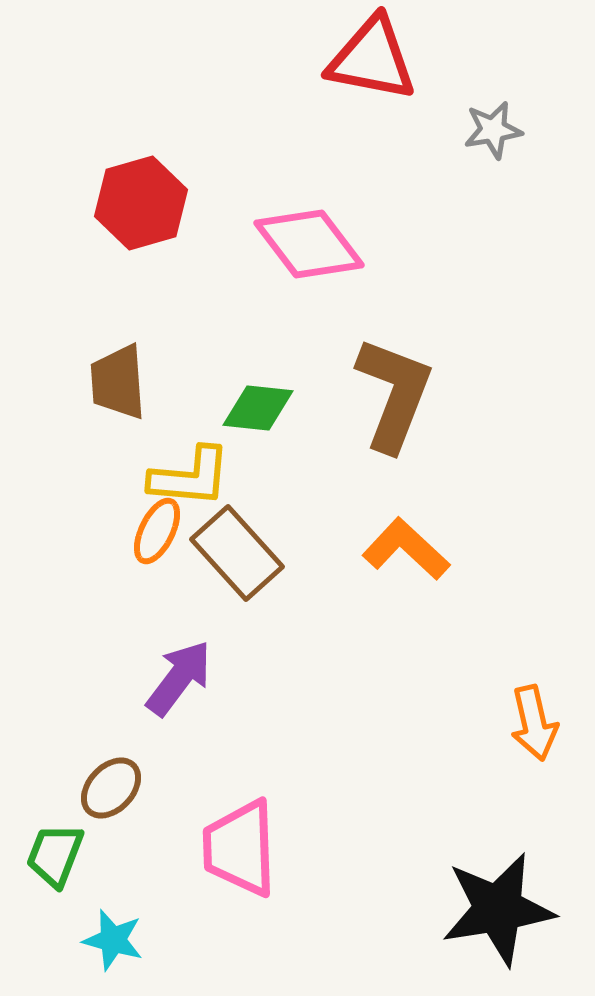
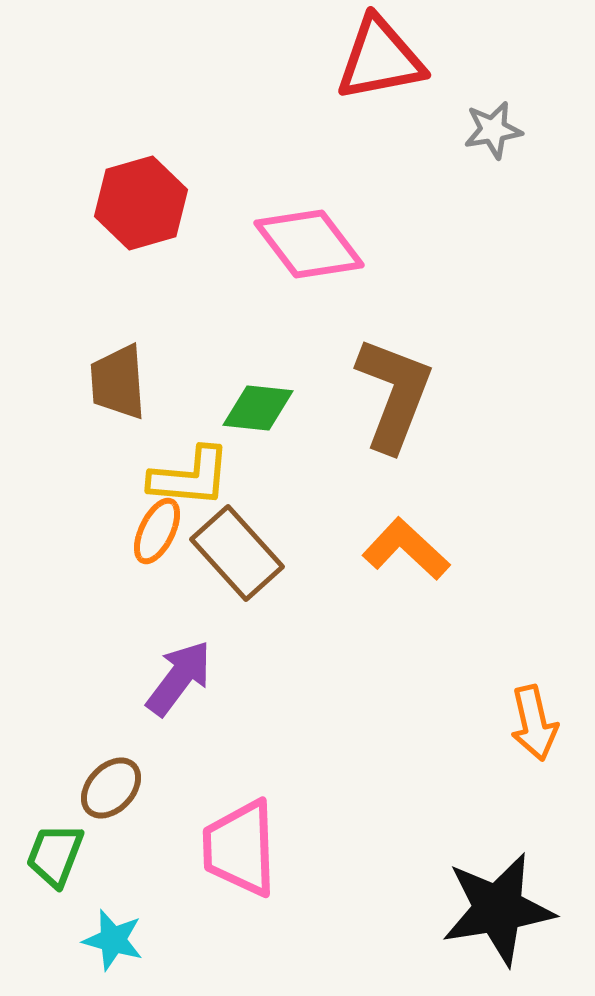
red triangle: moved 8 px right; rotated 22 degrees counterclockwise
